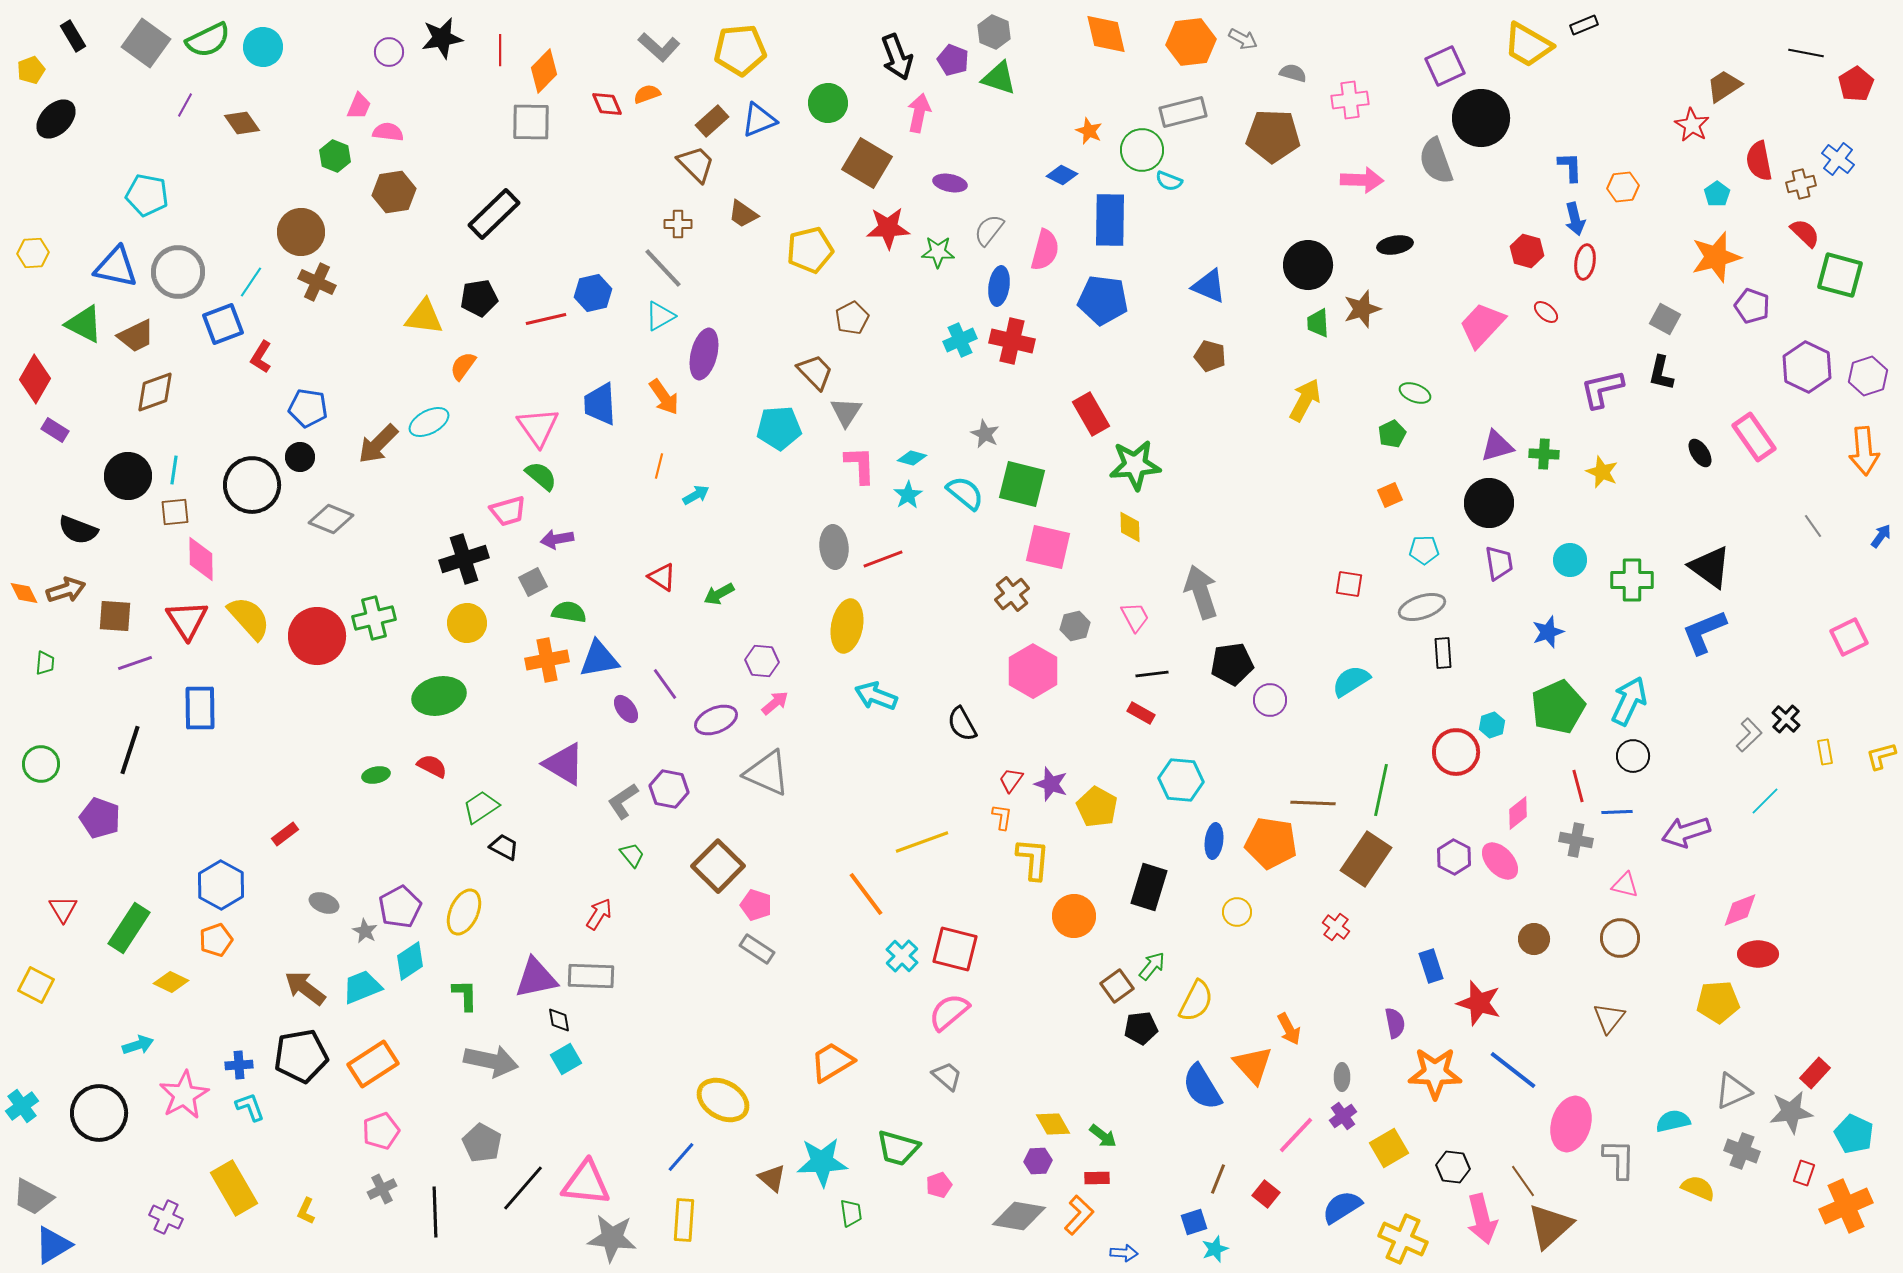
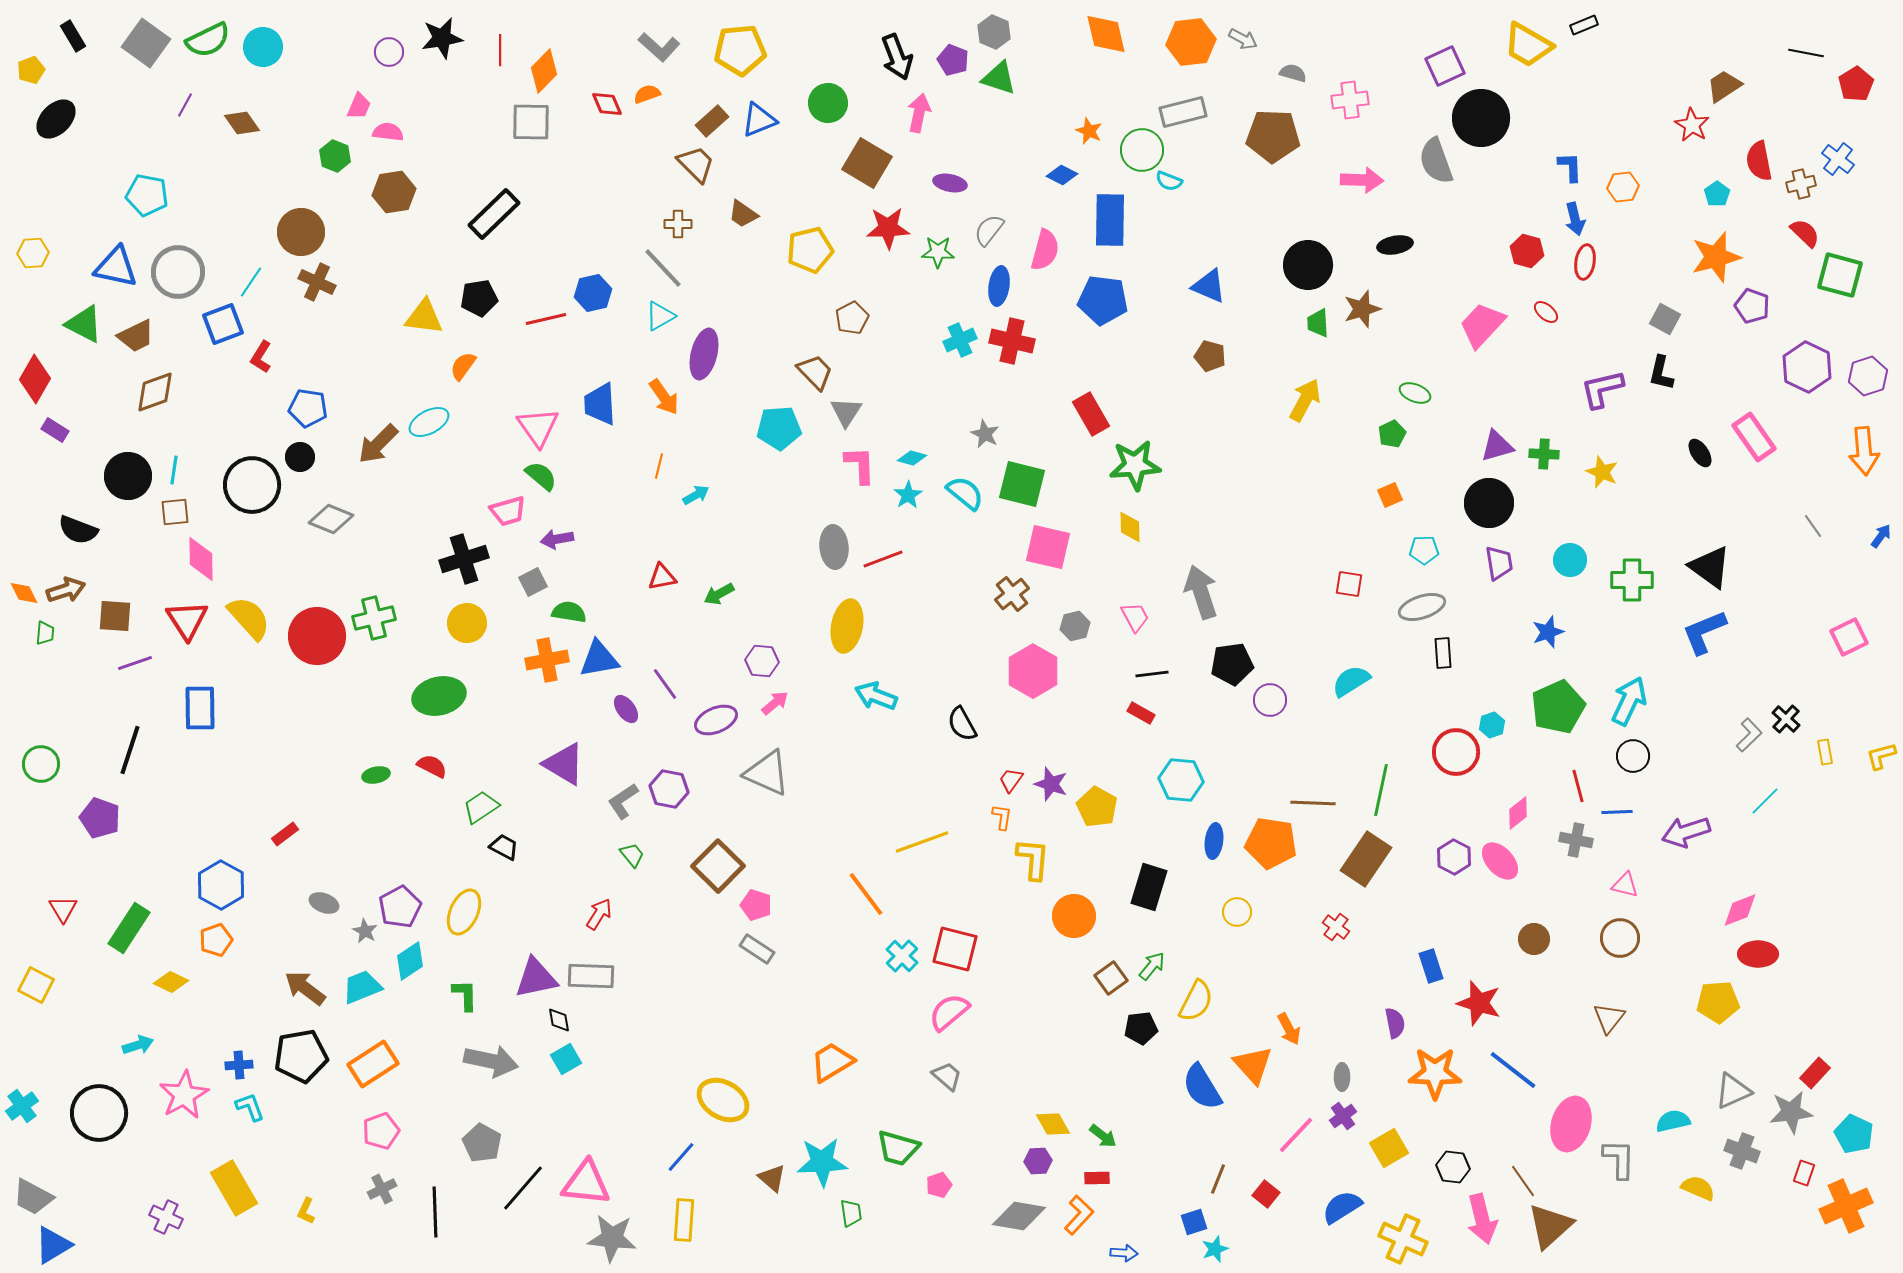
red triangle at (662, 577): rotated 44 degrees counterclockwise
green trapezoid at (45, 663): moved 30 px up
brown square at (1117, 986): moved 6 px left, 8 px up
